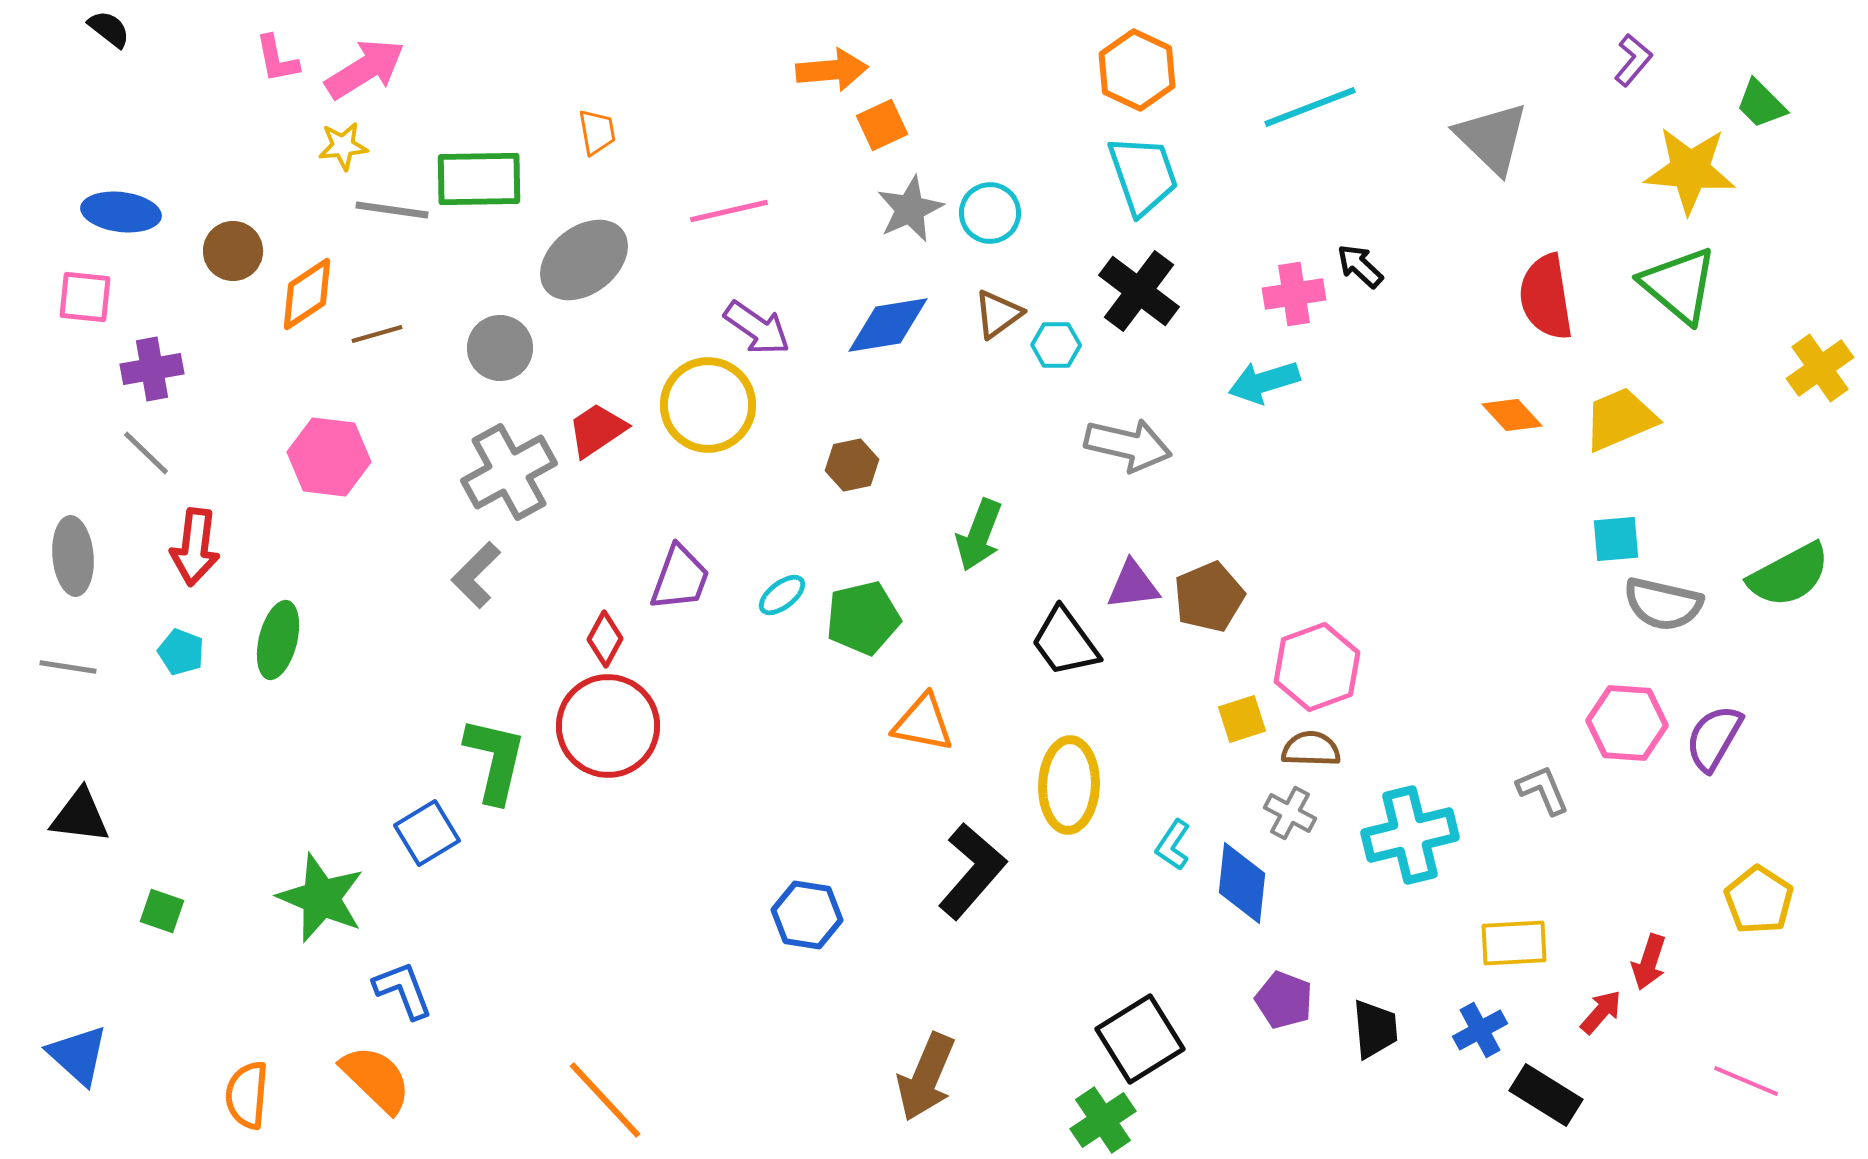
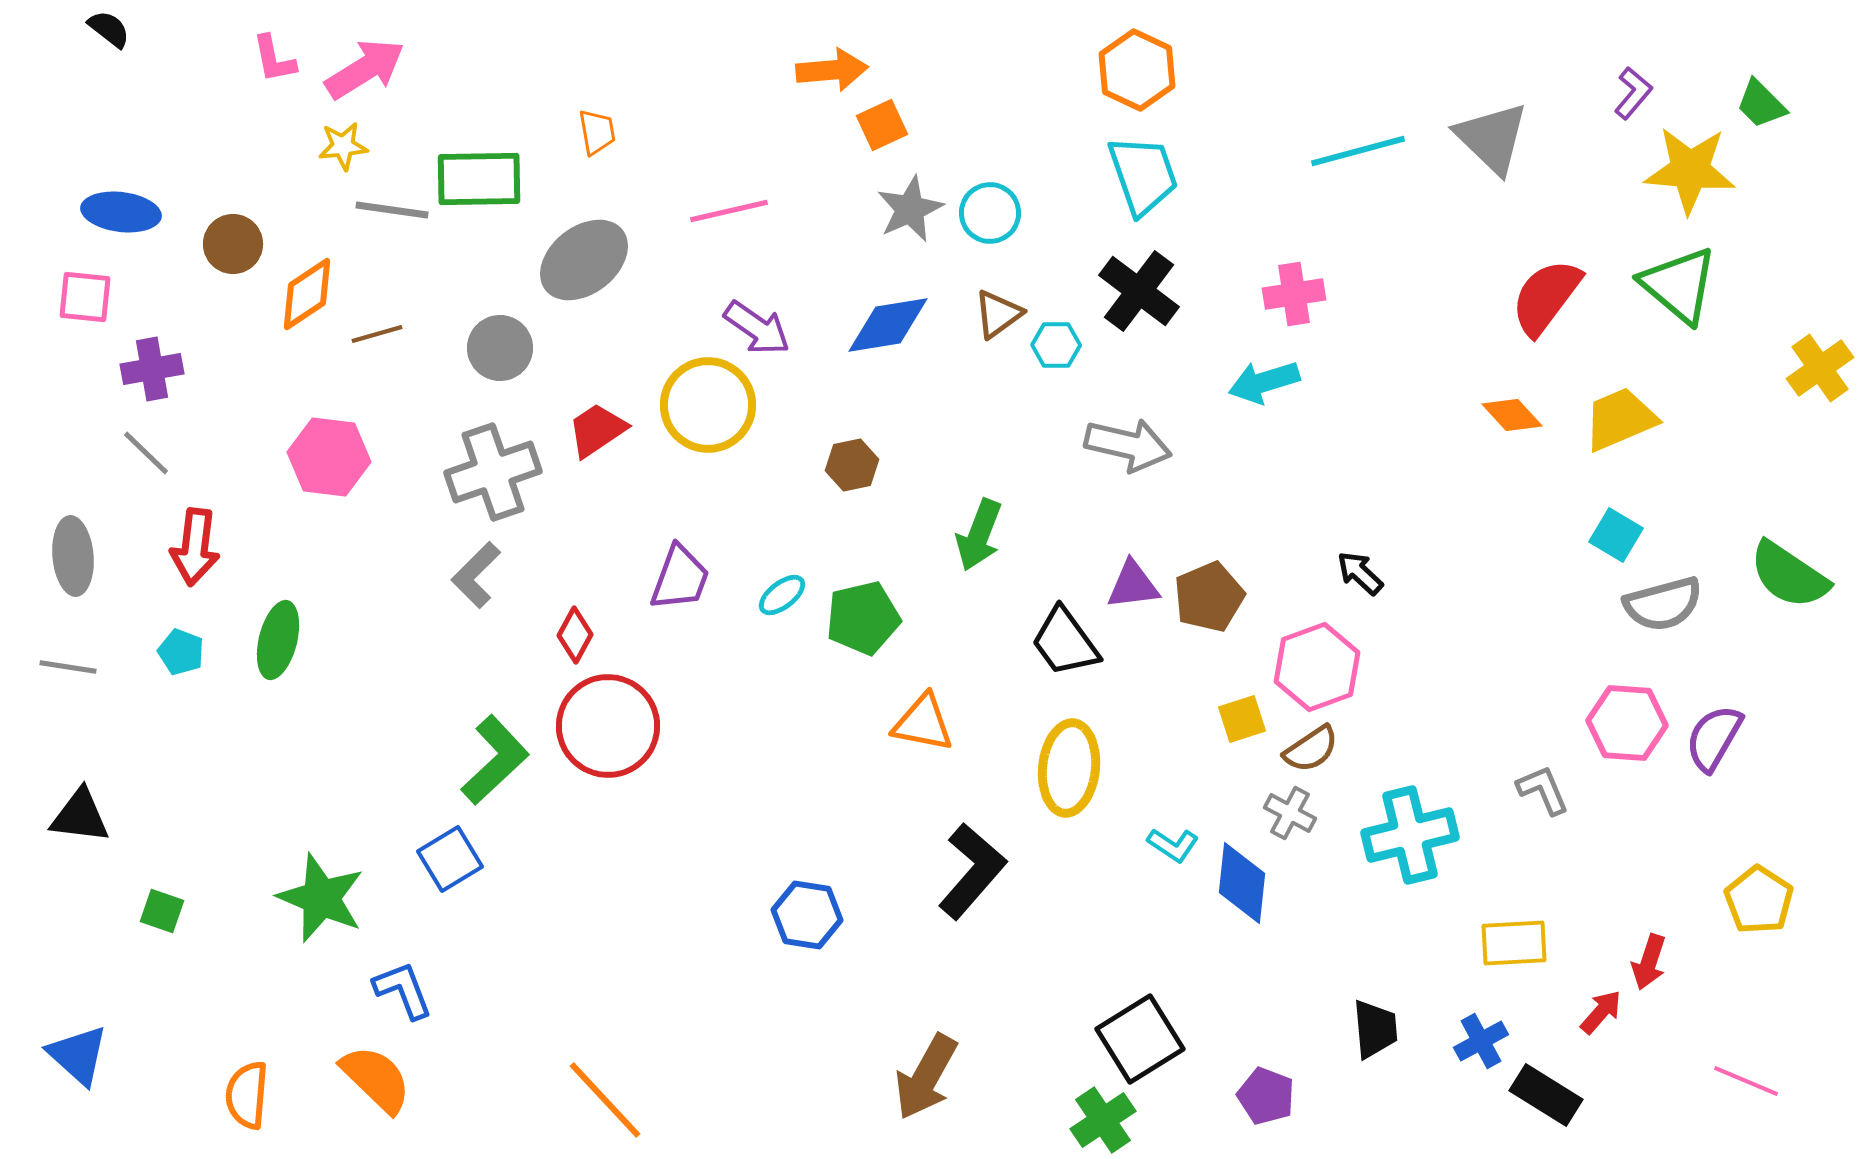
pink L-shape at (277, 59): moved 3 px left
purple L-shape at (1633, 60): moved 33 px down
cyan line at (1310, 107): moved 48 px right, 44 px down; rotated 6 degrees clockwise
brown circle at (233, 251): moved 7 px up
black arrow at (1360, 266): moved 307 px down
red semicircle at (1546, 297): rotated 46 degrees clockwise
gray cross at (509, 472): moved 16 px left; rotated 10 degrees clockwise
cyan square at (1616, 539): moved 4 px up; rotated 36 degrees clockwise
green semicircle at (1789, 575): rotated 62 degrees clockwise
gray semicircle at (1663, 604): rotated 28 degrees counterclockwise
red diamond at (605, 639): moved 30 px left, 4 px up
brown semicircle at (1311, 749): rotated 144 degrees clockwise
green L-shape at (495, 760): rotated 34 degrees clockwise
yellow ellipse at (1069, 785): moved 17 px up; rotated 4 degrees clockwise
blue square at (427, 833): moved 23 px right, 26 px down
cyan L-shape at (1173, 845): rotated 90 degrees counterclockwise
purple pentagon at (1284, 1000): moved 18 px left, 96 px down
blue cross at (1480, 1030): moved 1 px right, 11 px down
brown arrow at (926, 1077): rotated 6 degrees clockwise
